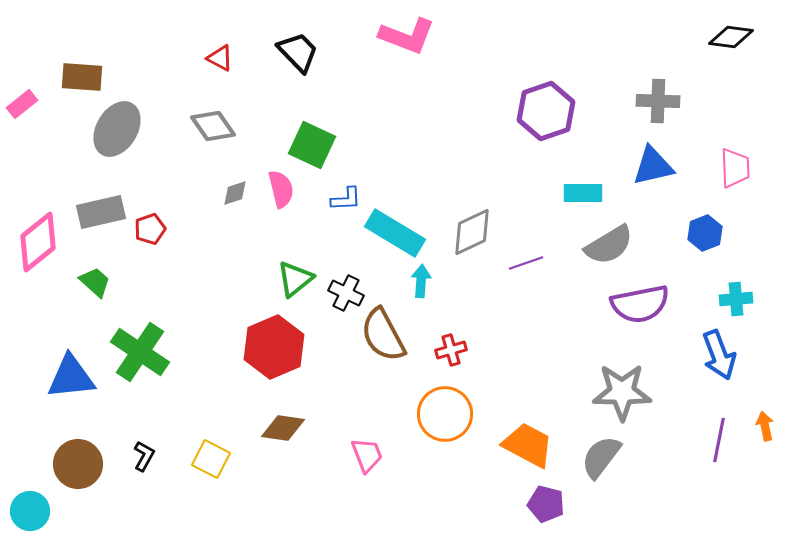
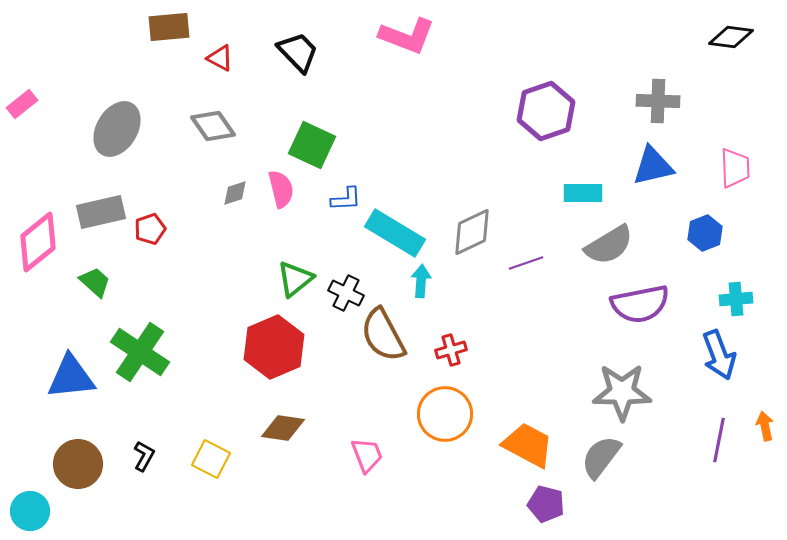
brown rectangle at (82, 77): moved 87 px right, 50 px up; rotated 9 degrees counterclockwise
